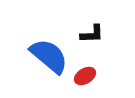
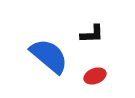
red ellipse: moved 10 px right; rotated 10 degrees clockwise
